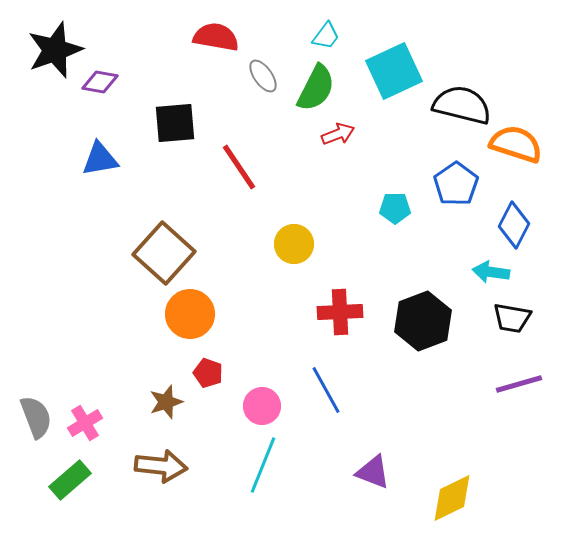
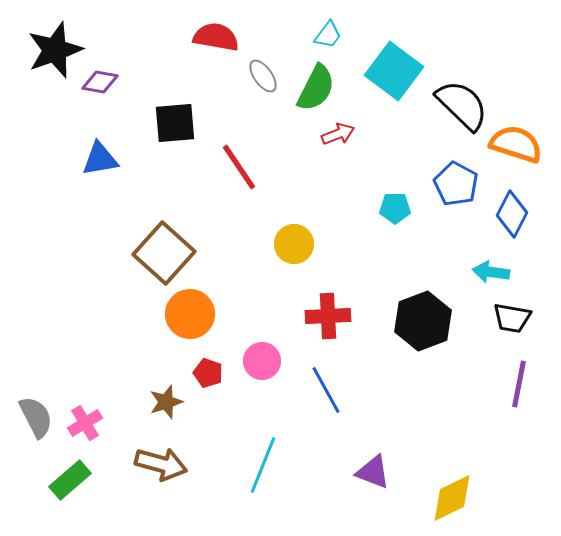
cyan trapezoid: moved 2 px right, 1 px up
cyan square: rotated 28 degrees counterclockwise
black semicircle: rotated 30 degrees clockwise
blue pentagon: rotated 9 degrees counterclockwise
blue diamond: moved 2 px left, 11 px up
red cross: moved 12 px left, 4 px down
purple line: rotated 63 degrees counterclockwise
pink circle: moved 45 px up
gray semicircle: rotated 6 degrees counterclockwise
brown arrow: moved 2 px up; rotated 9 degrees clockwise
